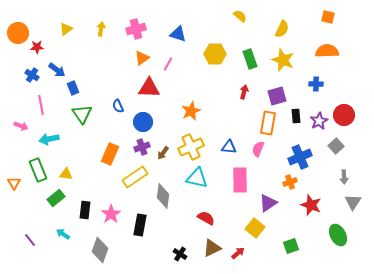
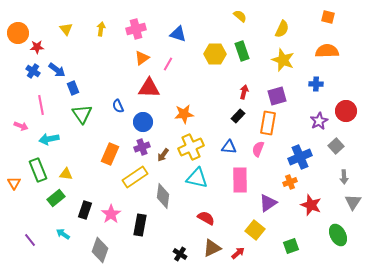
yellow triangle at (66, 29): rotated 32 degrees counterclockwise
green rectangle at (250, 59): moved 8 px left, 8 px up
blue cross at (32, 75): moved 1 px right, 4 px up
orange star at (191, 111): moved 7 px left, 3 px down; rotated 18 degrees clockwise
red circle at (344, 115): moved 2 px right, 4 px up
black rectangle at (296, 116): moved 58 px left; rotated 48 degrees clockwise
brown arrow at (163, 153): moved 2 px down
black rectangle at (85, 210): rotated 12 degrees clockwise
yellow square at (255, 228): moved 2 px down
